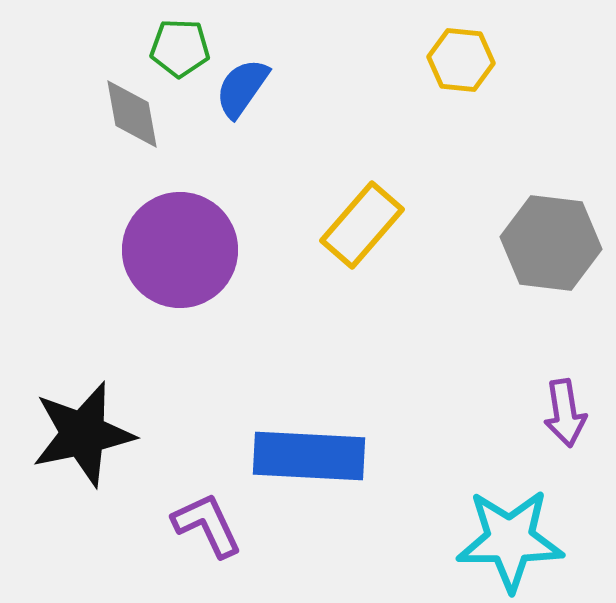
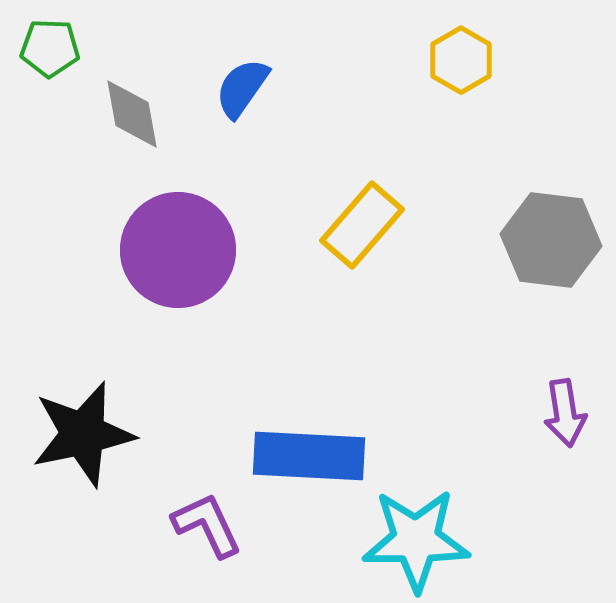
green pentagon: moved 130 px left
yellow hexagon: rotated 24 degrees clockwise
gray hexagon: moved 3 px up
purple circle: moved 2 px left
cyan star: moved 94 px left
